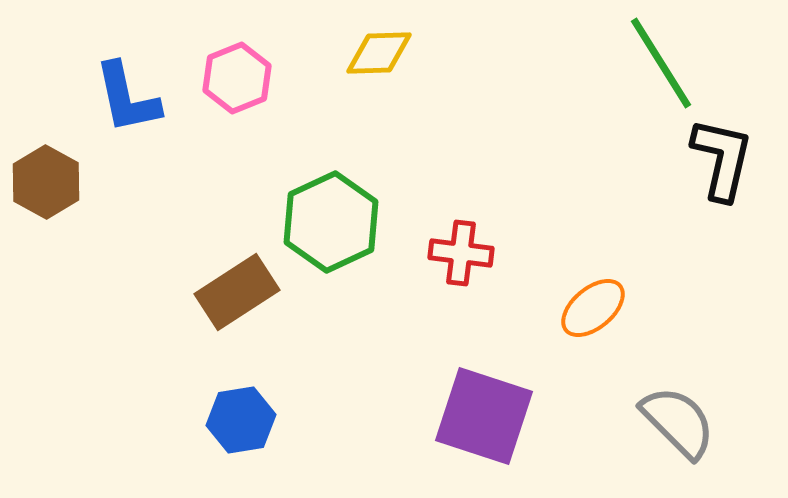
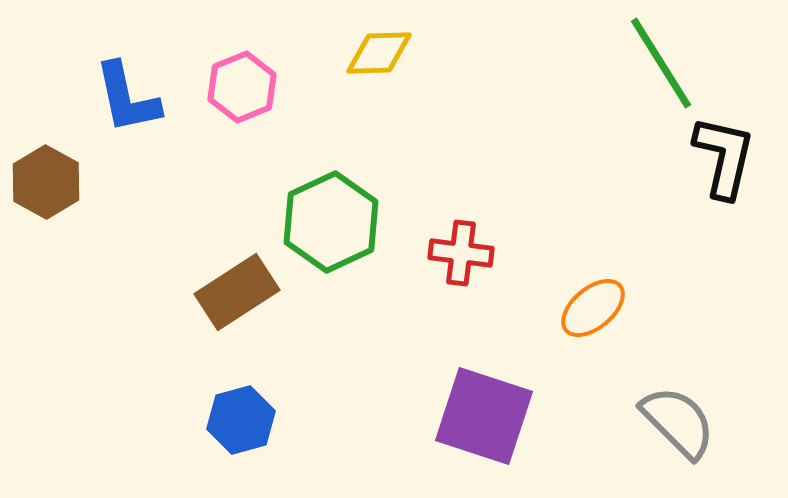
pink hexagon: moved 5 px right, 9 px down
black L-shape: moved 2 px right, 2 px up
blue hexagon: rotated 6 degrees counterclockwise
